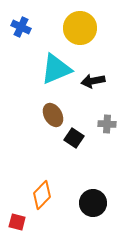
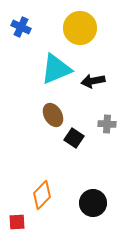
red square: rotated 18 degrees counterclockwise
